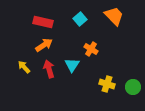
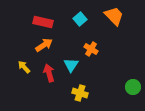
cyan triangle: moved 1 px left
red arrow: moved 4 px down
yellow cross: moved 27 px left, 9 px down
